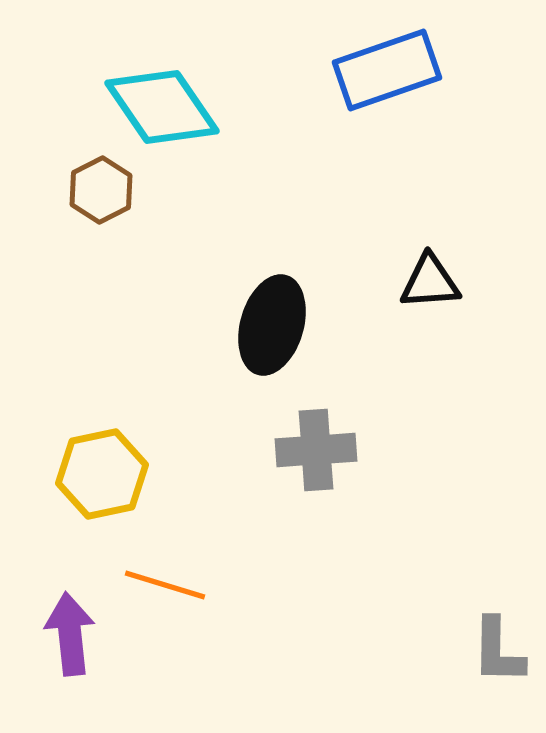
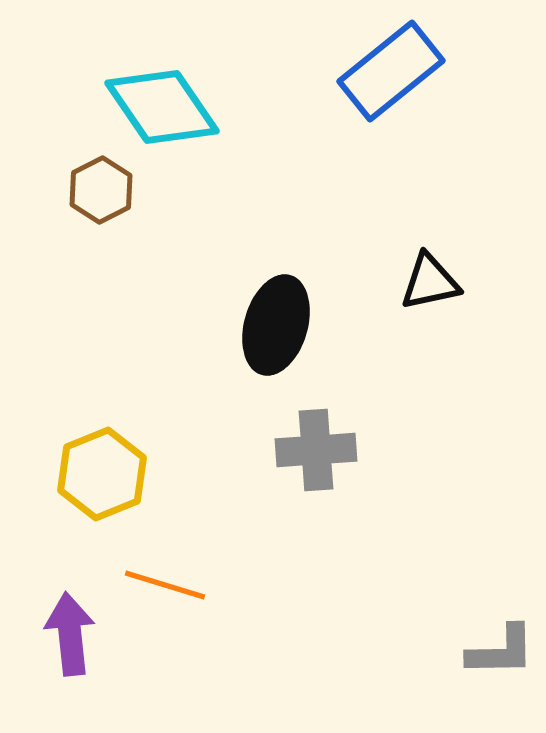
blue rectangle: moved 4 px right, 1 px down; rotated 20 degrees counterclockwise
black triangle: rotated 8 degrees counterclockwise
black ellipse: moved 4 px right
yellow hexagon: rotated 10 degrees counterclockwise
gray L-shape: moved 3 px right; rotated 92 degrees counterclockwise
